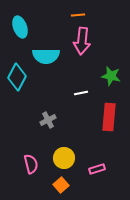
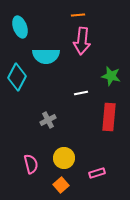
pink rectangle: moved 4 px down
